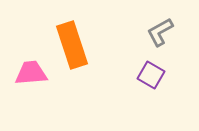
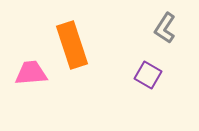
gray L-shape: moved 5 px right, 4 px up; rotated 28 degrees counterclockwise
purple square: moved 3 px left
